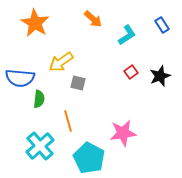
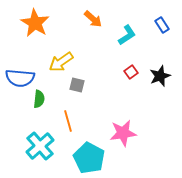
gray square: moved 1 px left, 2 px down
